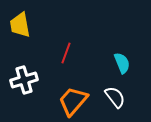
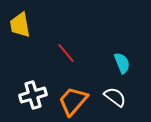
red line: rotated 60 degrees counterclockwise
white cross: moved 9 px right, 15 px down
white semicircle: rotated 15 degrees counterclockwise
